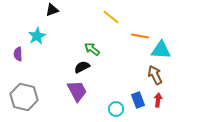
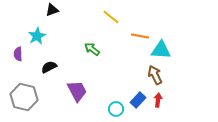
black semicircle: moved 33 px left
blue rectangle: rotated 63 degrees clockwise
